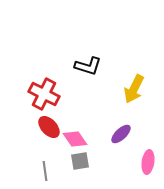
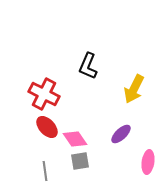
black L-shape: rotated 96 degrees clockwise
red ellipse: moved 2 px left
